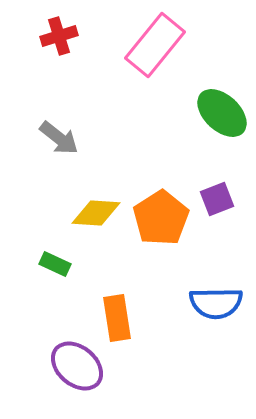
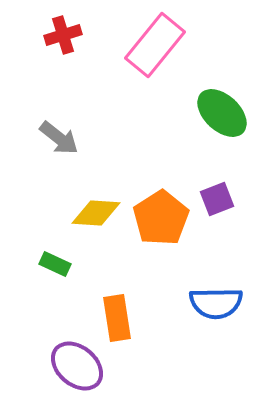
red cross: moved 4 px right, 1 px up
